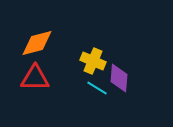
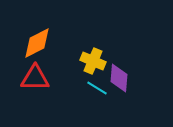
orange diamond: rotated 12 degrees counterclockwise
